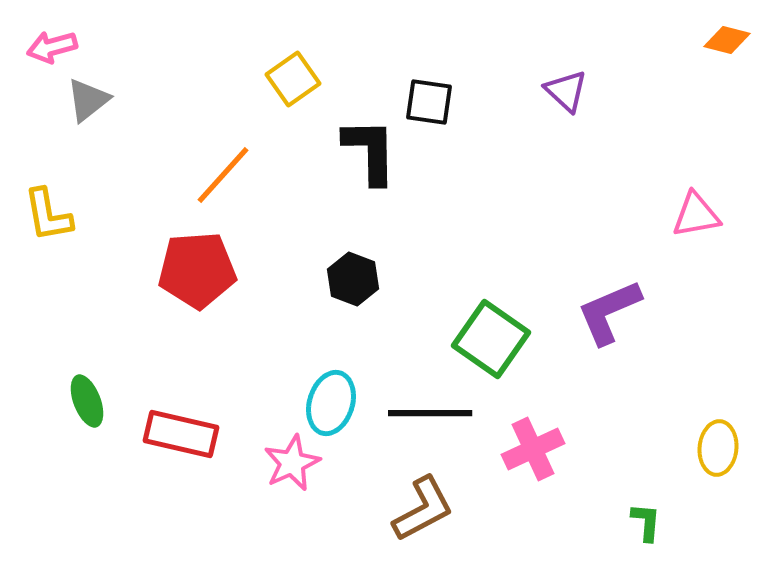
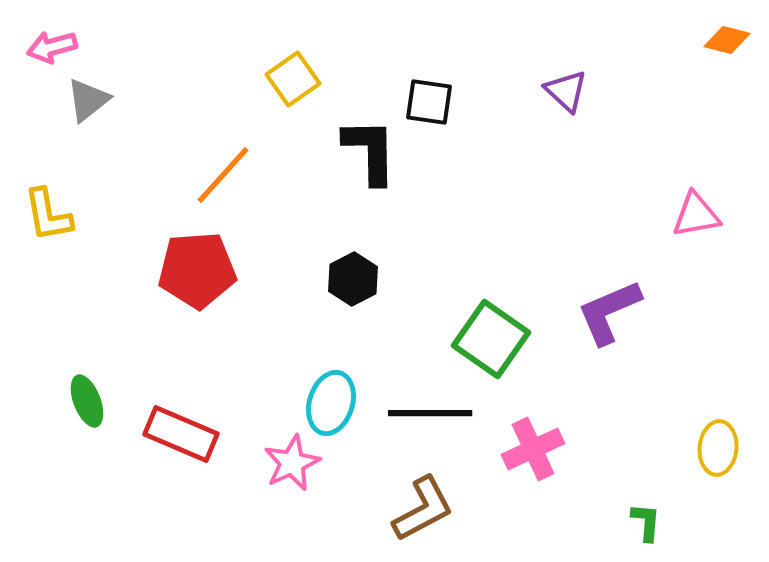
black hexagon: rotated 12 degrees clockwise
red rectangle: rotated 10 degrees clockwise
